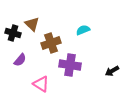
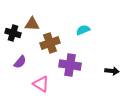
brown triangle: rotated 42 degrees counterclockwise
brown cross: moved 1 px left
purple semicircle: moved 2 px down
black arrow: rotated 144 degrees counterclockwise
